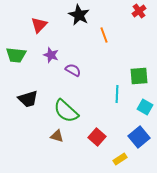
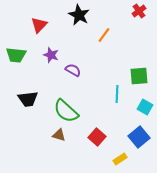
orange line: rotated 56 degrees clockwise
black trapezoid: rotated 10 degrees clockwise
brown triangle: moved 2 px right, 1 px up
